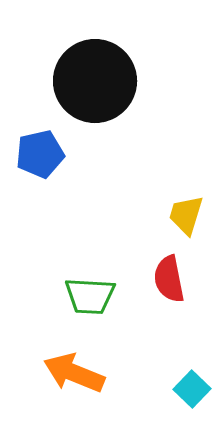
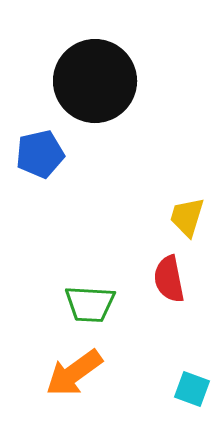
yellow trapezoid: moved 1 px right, 2 px down
green trapezoid: moved 8 px down
orange arrow: rotated 58 degrees counterclockwise
cyan square: rotated 24 degrees counterclockwise
